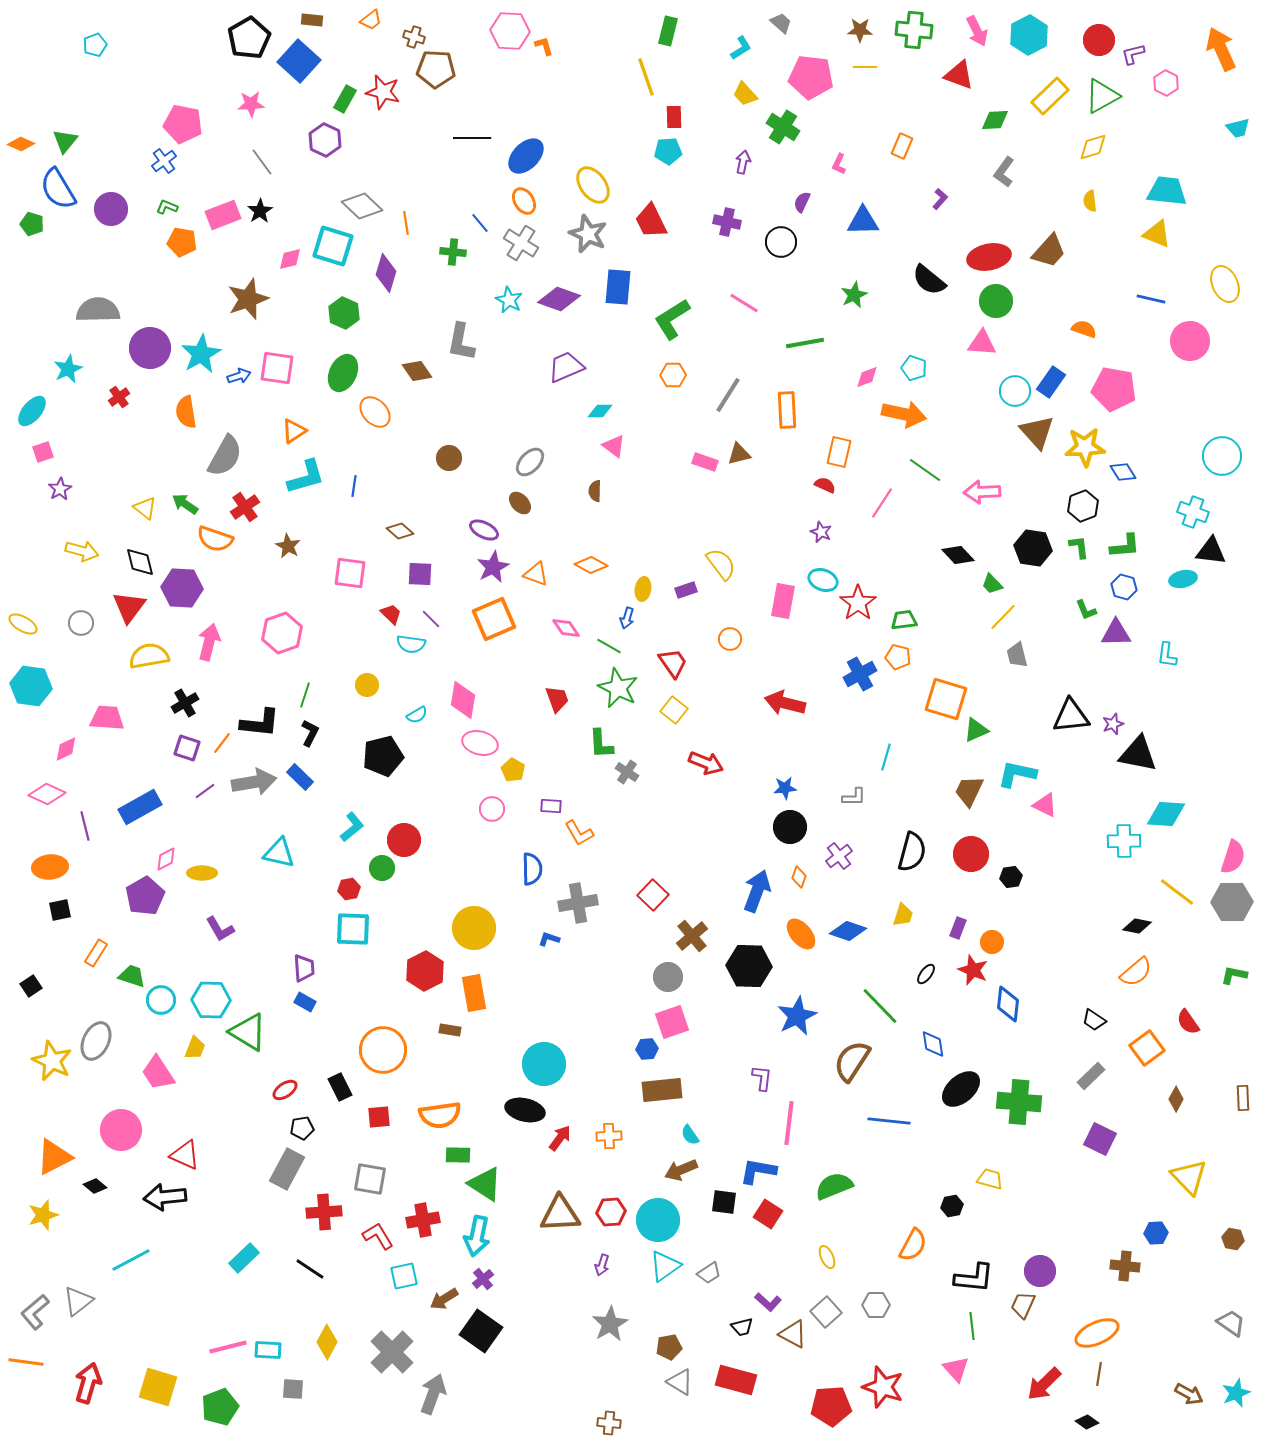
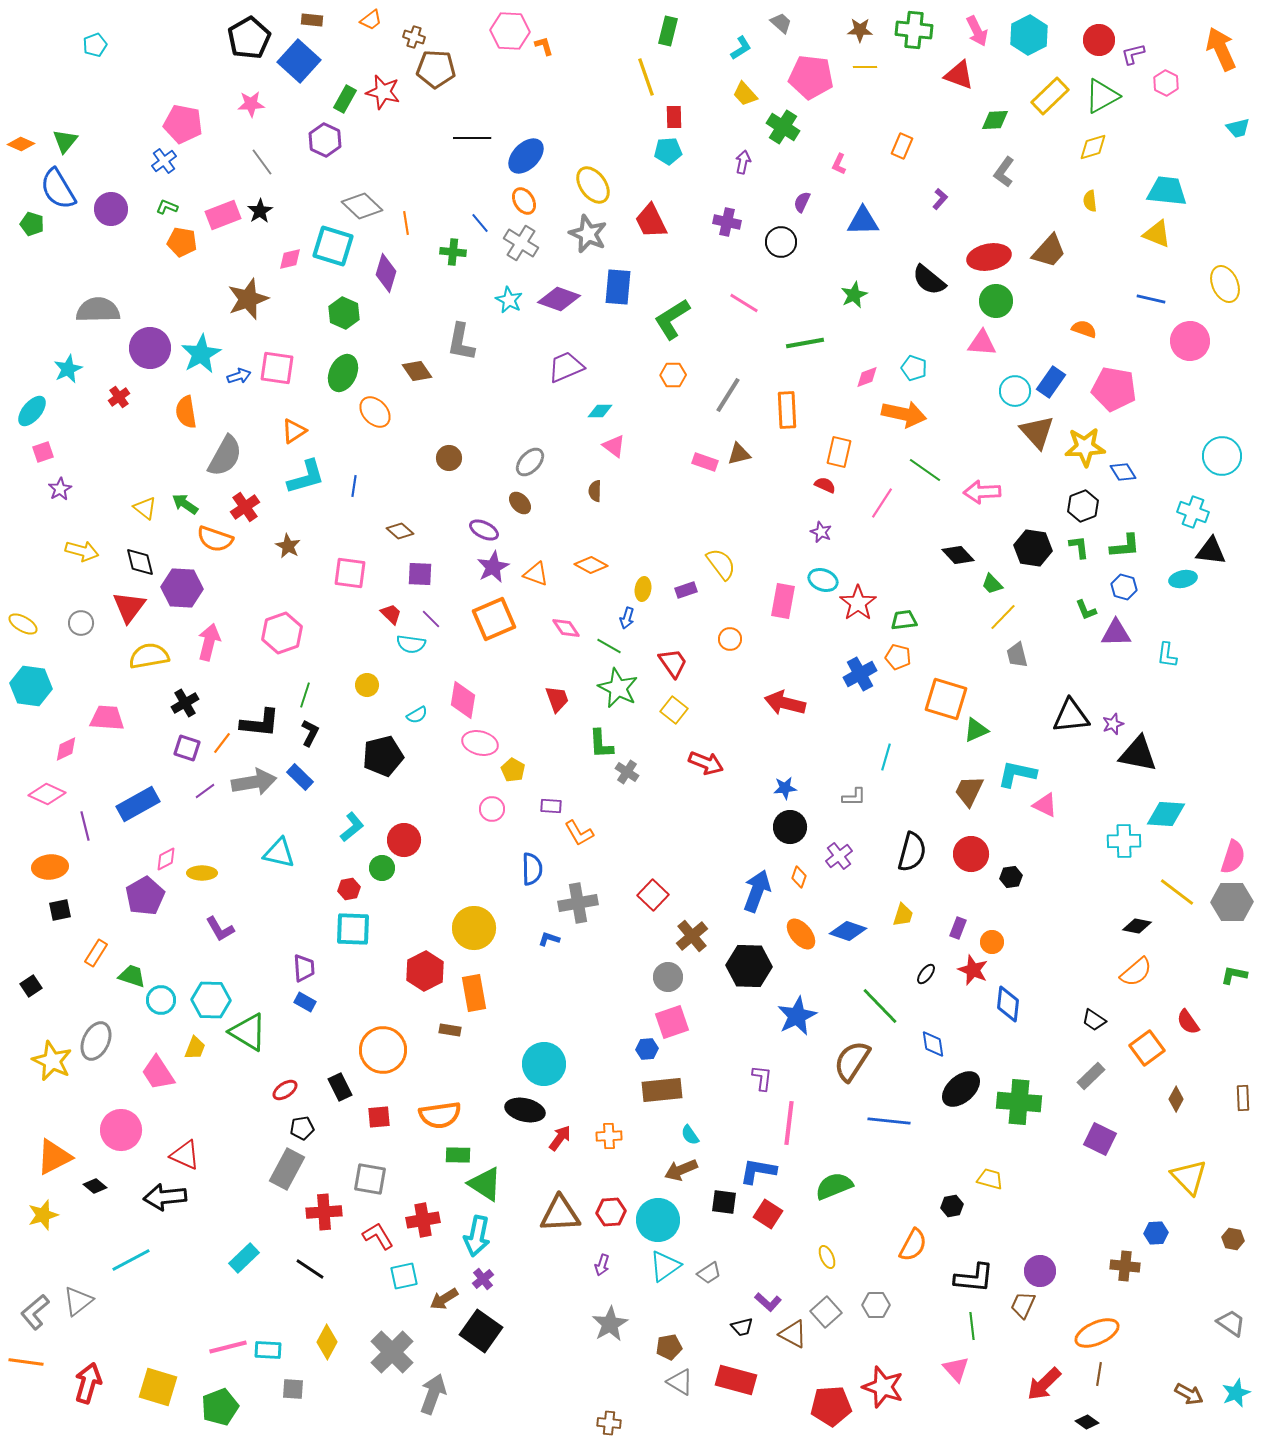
blue rectangle at (140, 807): moved 2 px left, 3 px up
